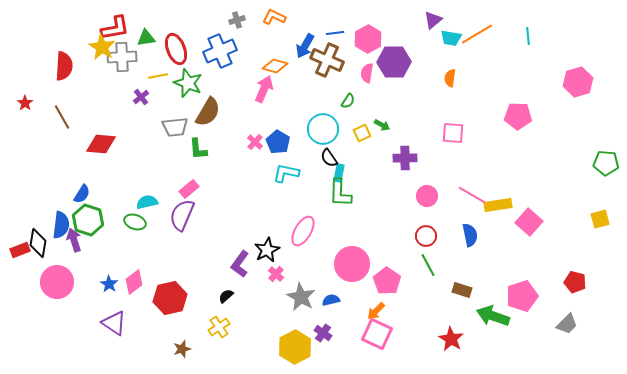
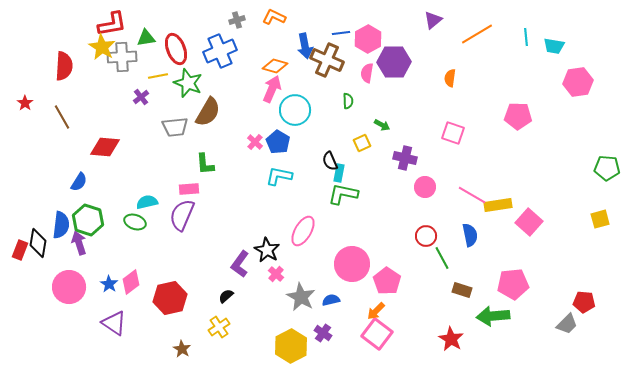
red L-shape at (115, 28): moved 3 px left, 4 px up
blue line at (335, 33): moved 6 px right
cyan line at (528, 36): moved 2 px left, 1 px down
cyan trapezoid at (451, 38): moved 103 px right, 8 px down
blue arrow at (305, 46): rotated 40 degrees counterclockwise
pink hexagon at (578, 82): rotated 8 degrees clockwise
pink arrow at (264, 89): moved 8 px right
green semicircle at (348, 101): rotated 35 degrees counterclockwise
cyan circle at (323, 129): moved 28 px left, 19 px up
yellow square at (362, 133): moved 10 px down
pink square at (453, 133): rotated 15 degrees clockwise
red diamond at (101, 144): moved 4 px right, 3 px down
green L-shape at (198, 149): moved 7 px right, 15 px down
black semicircle at (329, 158): moved 1 px right, 3 px down; rotated 12 degrees clockwise
purple cross at (405, 158): rotated 15 degrees clockwise
green pentagon at (606, 163): moved 1 px right, 5 px down
cyan L-shape at (286, 173): moved 7 px left, 3 px down
pink rectangle at (189, 189): rotated 36 degrees clockwise
green L-shape at (340, 193): moved 3 px right, 1 px down; rotated 100 degrees clockwise
blue semicircle at (82, 194): moved 3 px left, 12 px up
pink circle at (427, 196): moved 2 px left, 9 px up
purple arrow at (74, 240): moved 5 px right, 3 px down
red rectangle at (20, 250): rotated 48 degrees counterclockwise
black star at (267, 250): rotated 15 degrees counterclockwise
green line at (428, 265): moved 14 px right, 7 px up
pink circle at (57, 282): moved 12 px right, 5 px down
pink diamond at (134, 282): moved 3 px left
red pentagon at (575, 282): moved 9 px right, 20 px down; rotated 10 degrees counterclockwise
pink pentagon at (522, 296): moved 9 px left, 12 px up; rotated 12 degrees clockwise
green arrow at (493, 316): rotated 24 degrees counterclockwise
pink square at (377, 334): rotated 12 degrees clockwise
yellow hexagon at (295, 347): moved 4 px left, 1 px up
brown star at (182, 349): rotated 24 degrees counterclockwise
